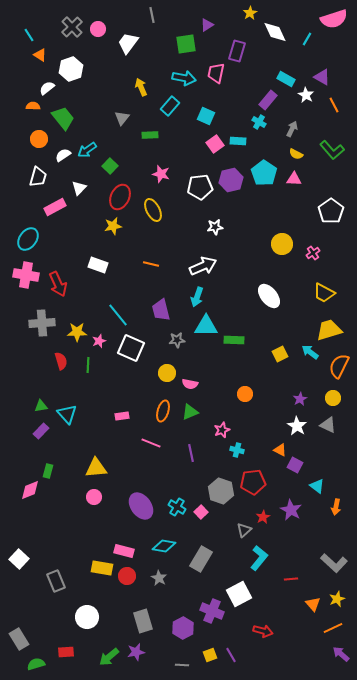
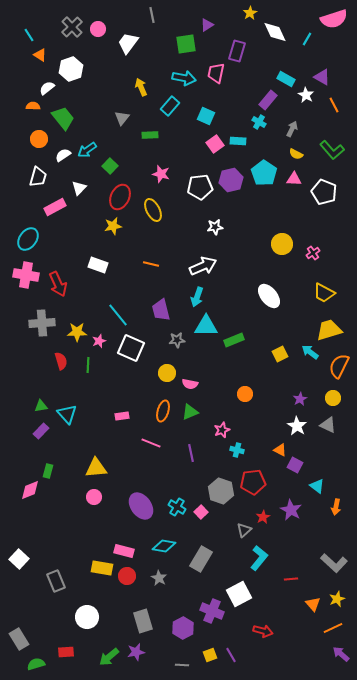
white pentagon at (331, 211): moved 7 px left, 19 px up; rotated 15 degrees counterclockwise
green rectangle at (234, 340): rotated 24 degrees counterclockwise
